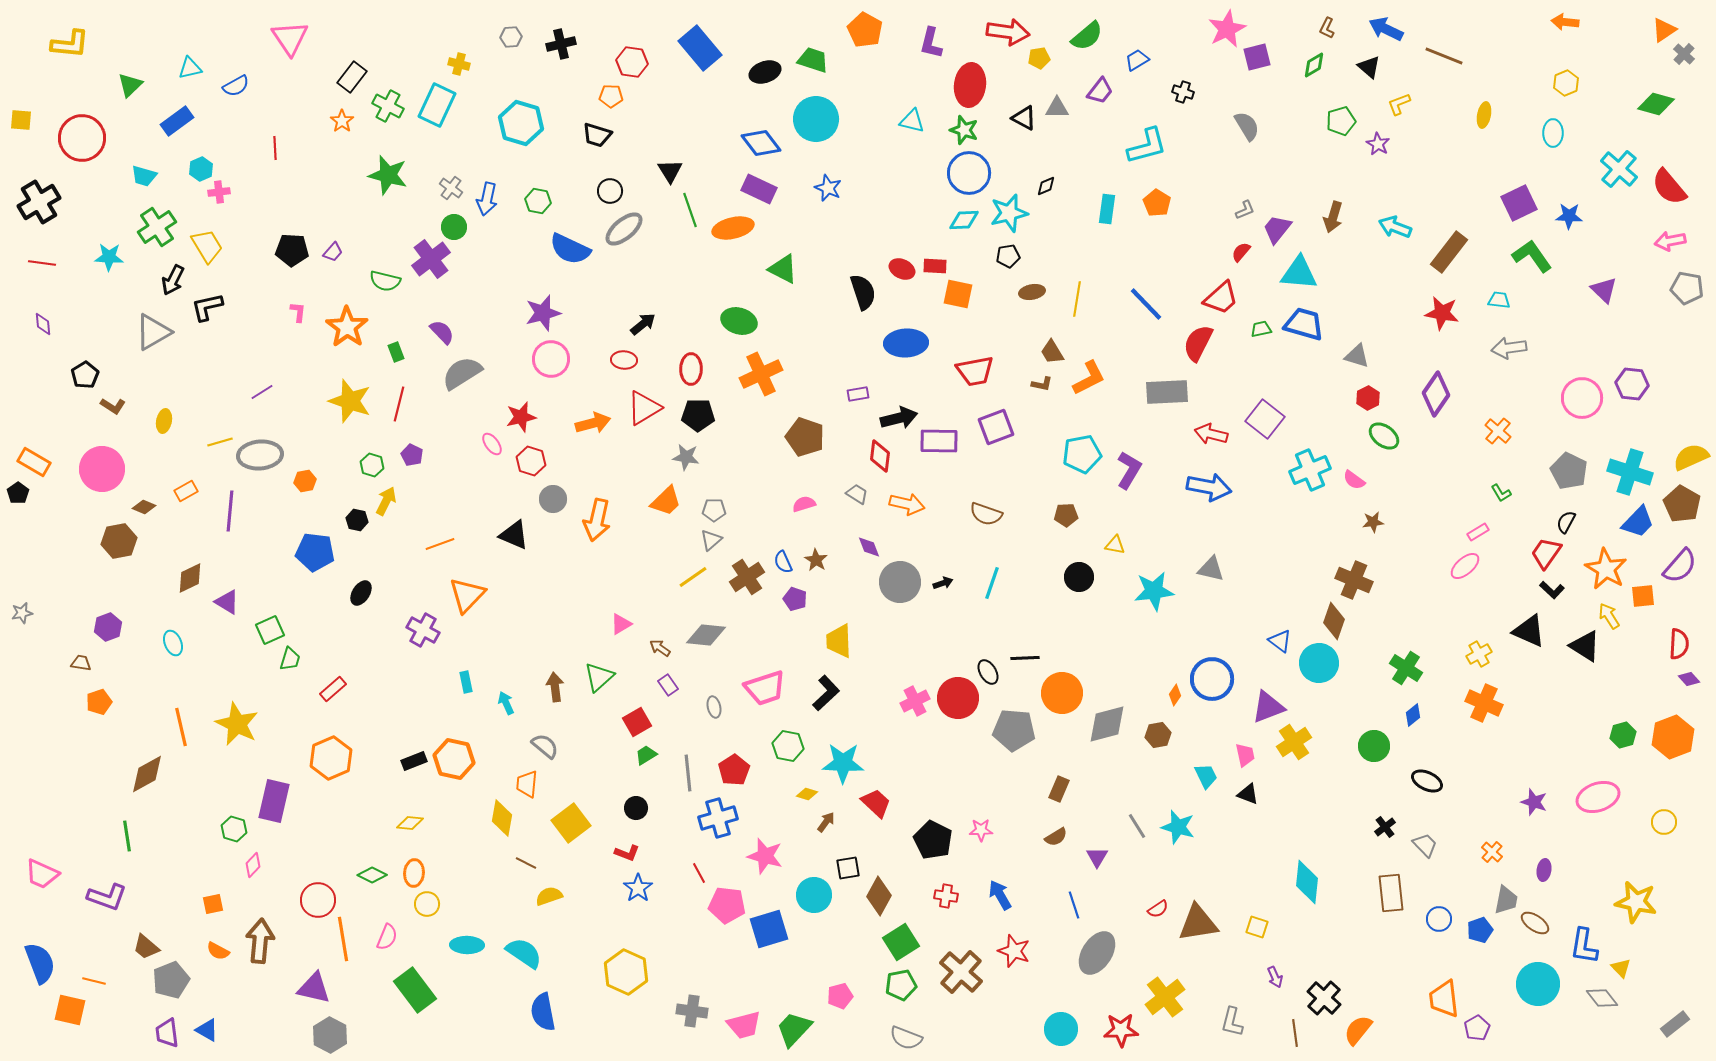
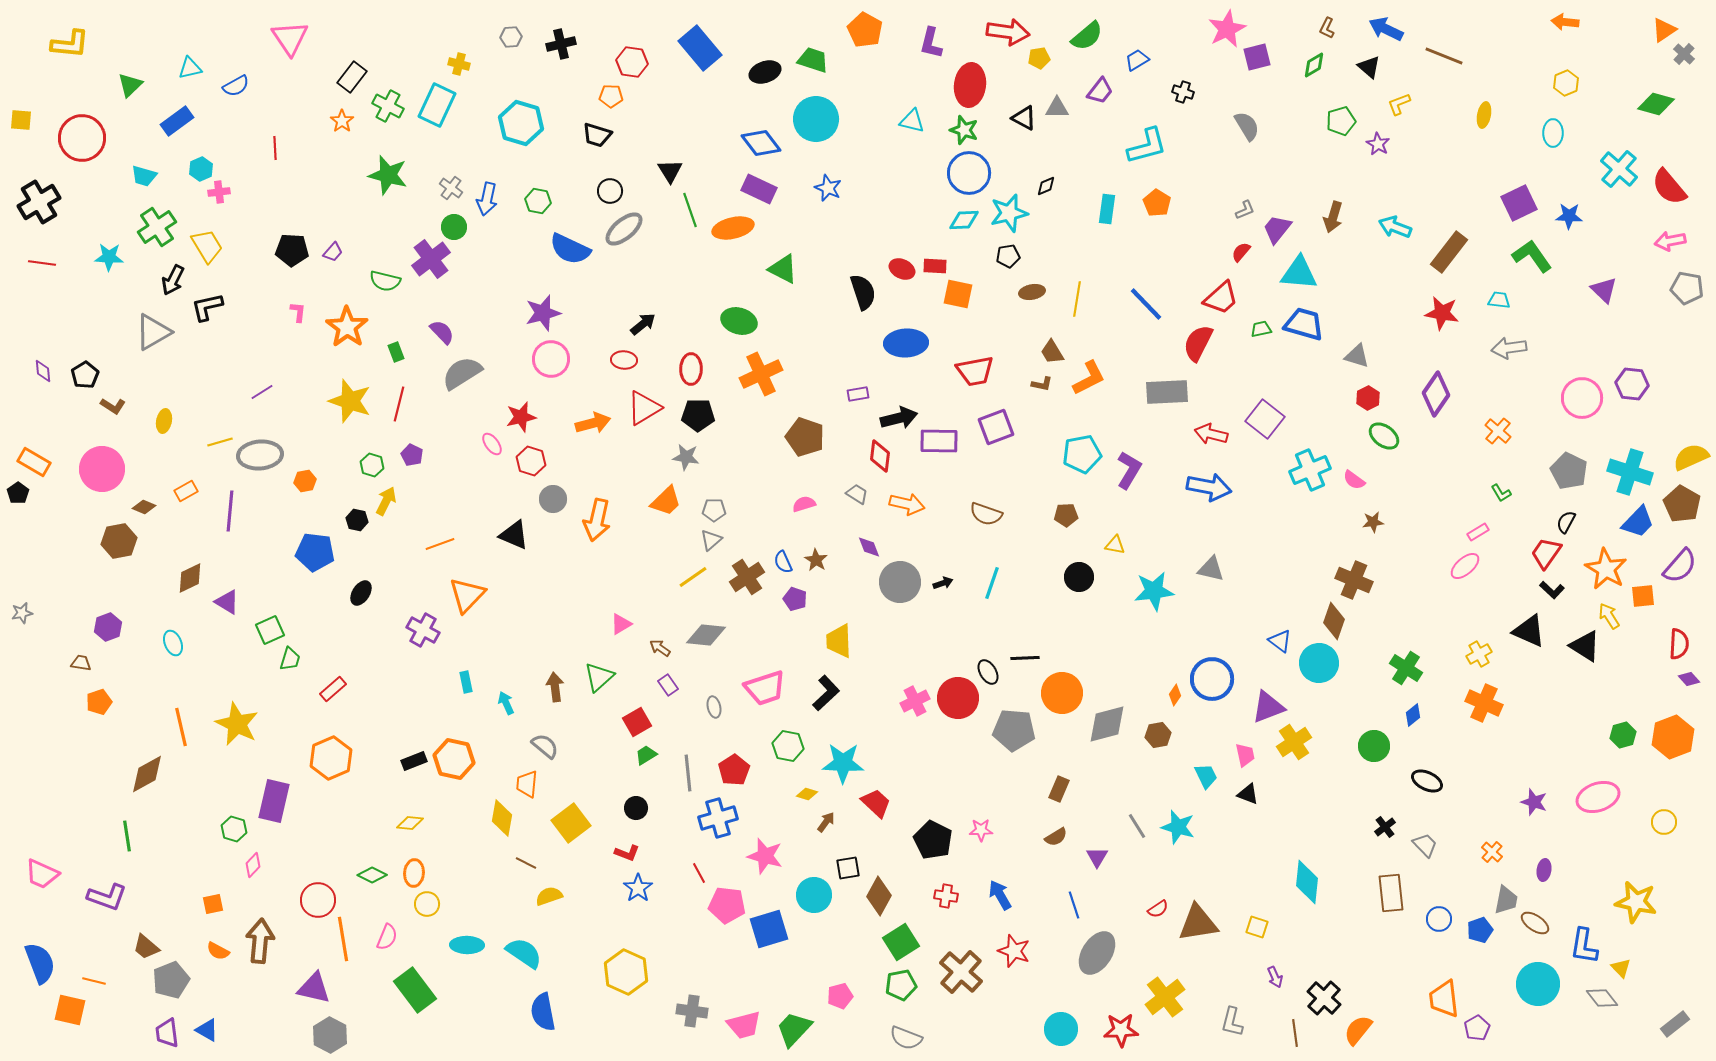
purple diamond at (43, 324): moved 47 px down
